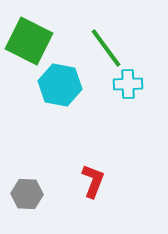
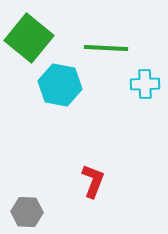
green square: moved 3 px up; rotated 12 degrees clockwise
green line: rotated 51 degrees counterclockwise
cyan cross: moved 17 px right
gray hexagon: moved 18 px down
